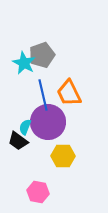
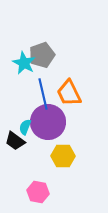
blue line: moved 1 px up
black trapezoid: moved 3 px left
